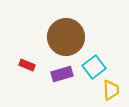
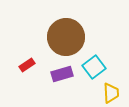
red rectangle: rotated 56 degrees counterclockwise
yellow trapezoid: moved 3 px down
